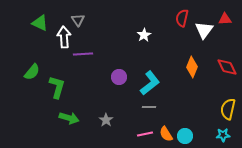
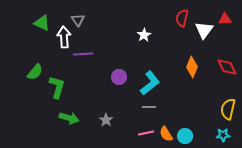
green triangle: moved 2 px right
green semicircle: moved 3 px right
pink line: moved 1 px right, 1 px up
